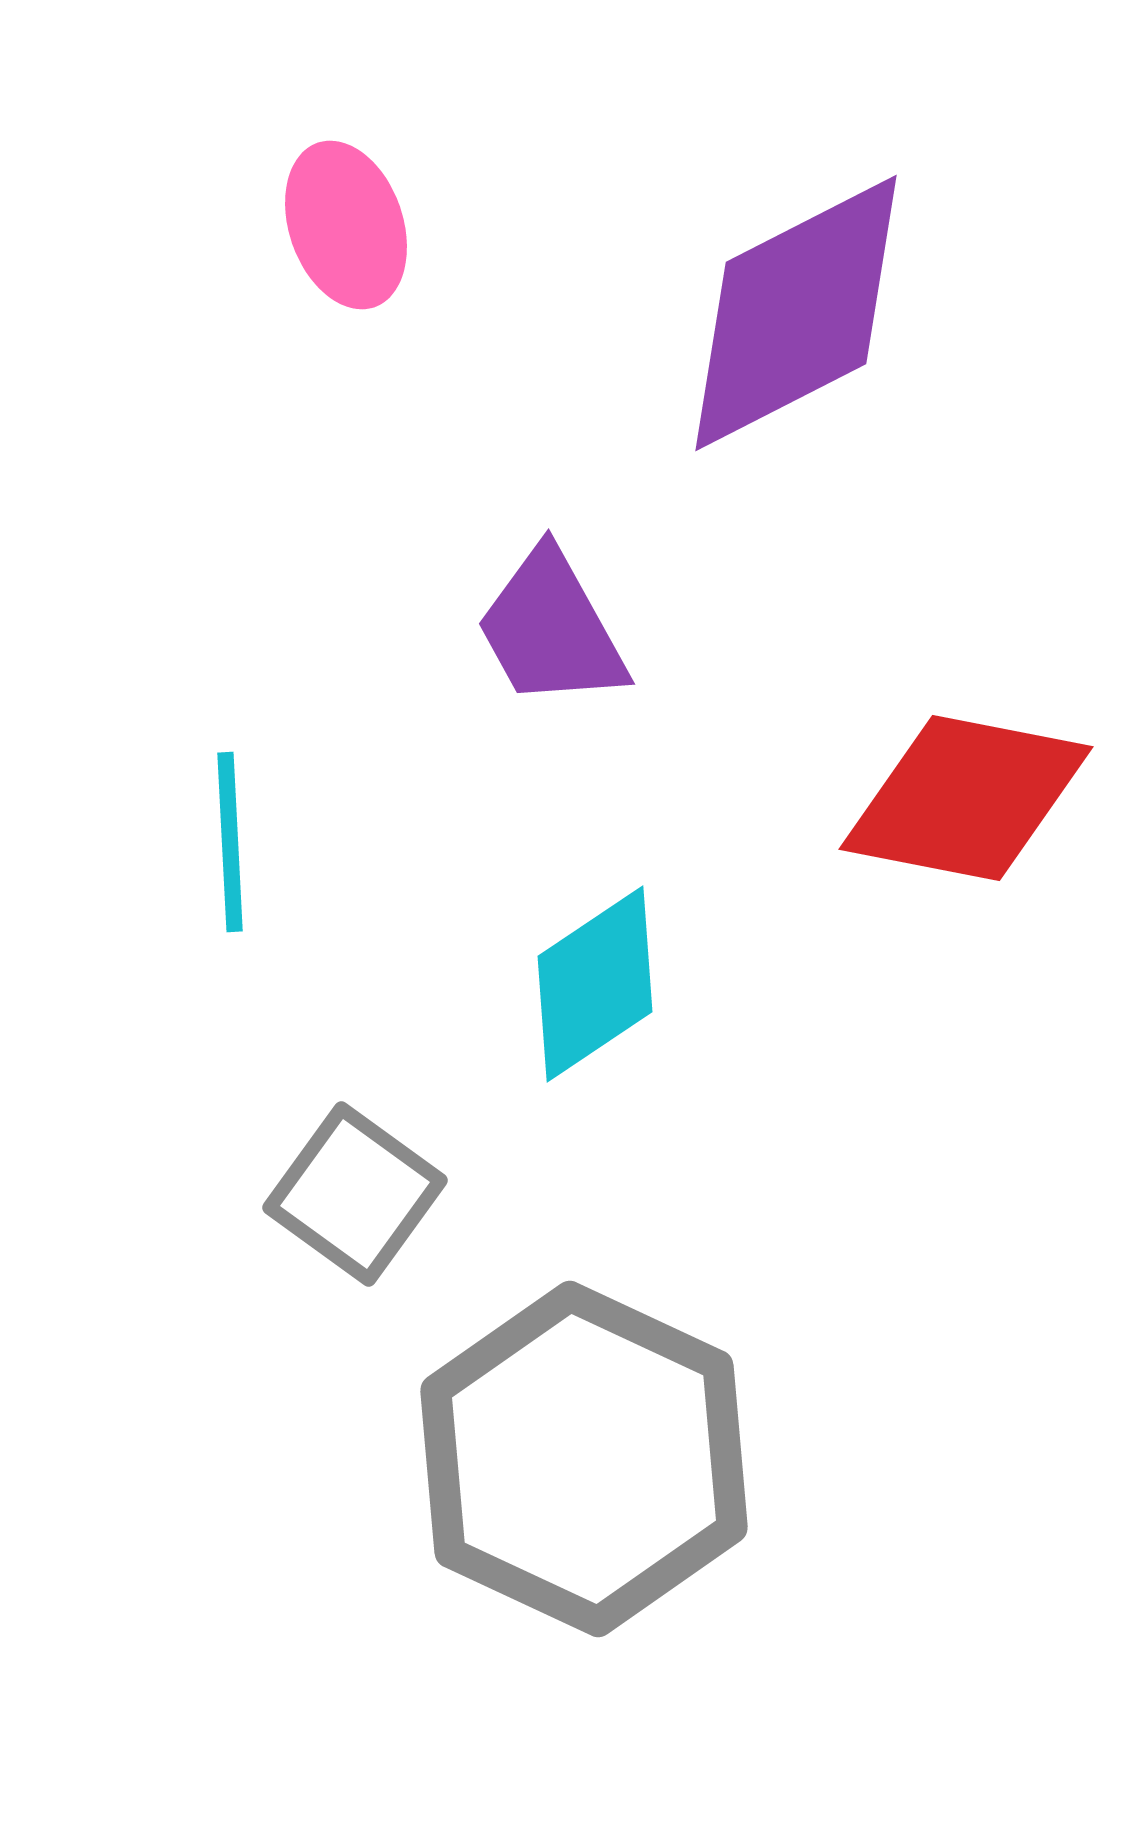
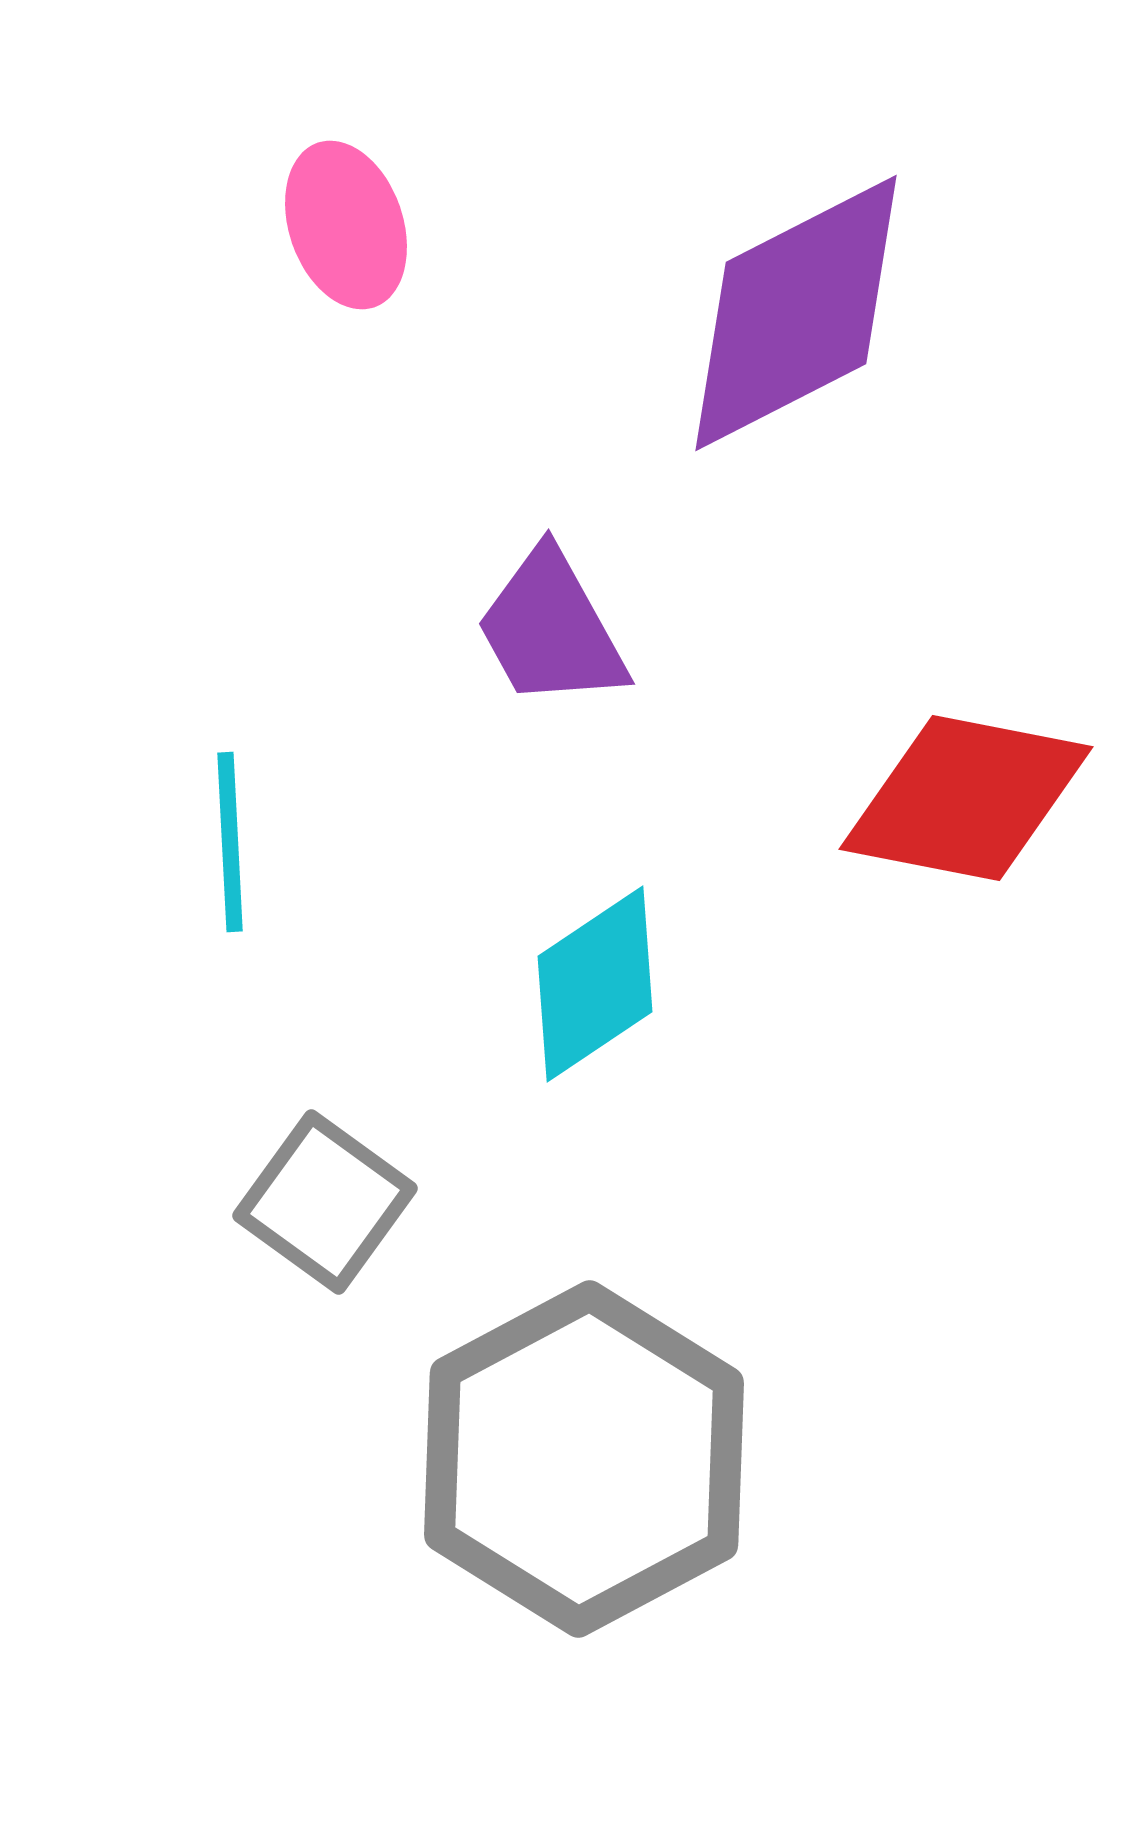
gray square: moved 30 px left, 8 px down
gray hexagon: rotated 7 degrees clockwise
